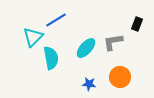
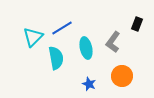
blue line: moved 6 px right, 8 px down
gray L-shape: rotated 45 degrees counterclockwise
cyan ellipse: rotated 55 degrees counterclockwise
cyan semicircle: moved 5 px right
orange circle: moved 2 px right, 1 px up
blue star: rotated 16 degrees clockwise
